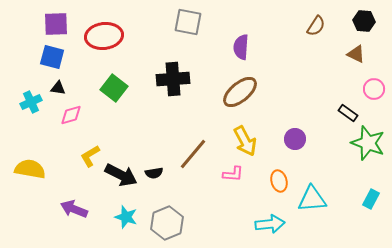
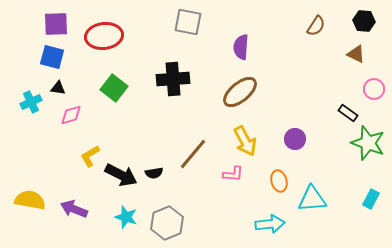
yellow semicircle: moved 31 px down
